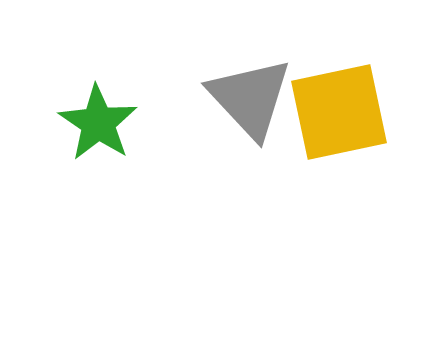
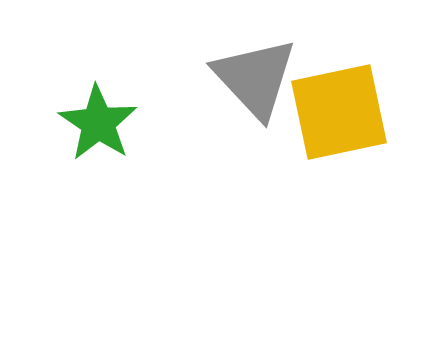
gray triangle: moved 5 px right, 20 px up
